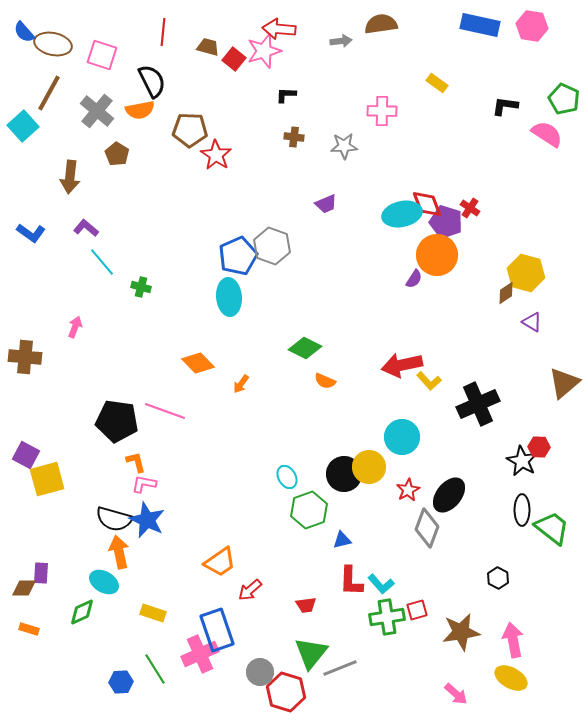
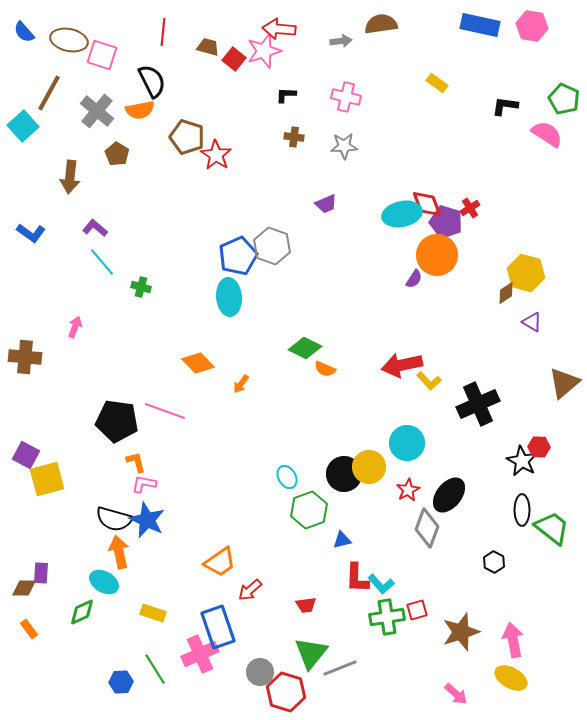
brown ellipse at (53, 44): moved 16 px right, 4 px up
pink cross at (382, 111): moved 36 px left, 14 px up; rotated 12 degrees clockwise
brown pentagon at (190, 130): moved 3 px left, 7 px down; rotated 16 degrees clockwise
red cross at (470, 208): rotated 24 degrees clockwise
purple L-shape at (86, 228): moved 9 px right
orange semicircle at (325, 381): moved 12 px up
cyan circle at (402, 437): moved 5 px right, 6 px down
black hexagon at (498, 578): moved 4 px left, 16 px up
red L-shape at (351, 581): moved 6 px right, 3 px up
orange rectangle at (29, 629): rotated 36 degrees clockwise
blue rectangle at (217, 630): moved 1 px right, 3 px up
brown star at (461, 632): rotated 9 degrees counterclockwise
